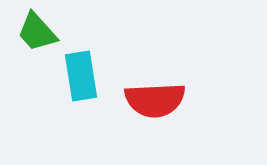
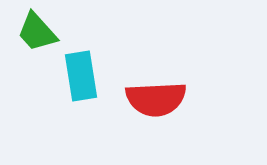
red semicircle: moved 1 px right, 1 px up
